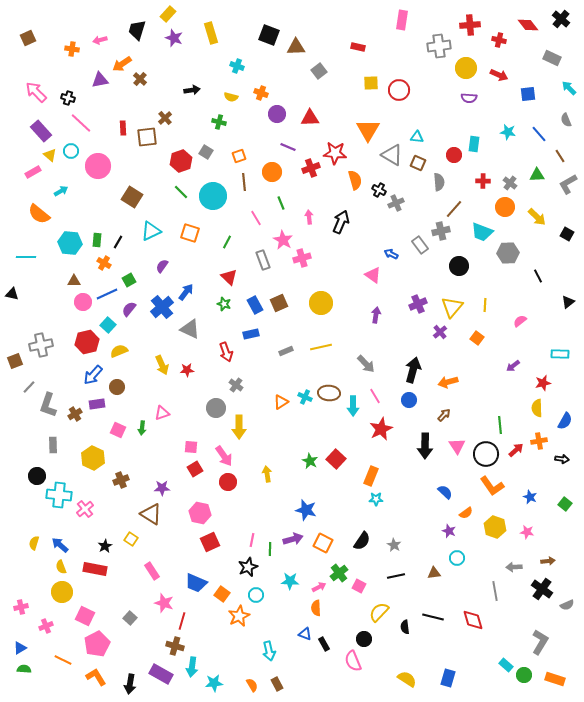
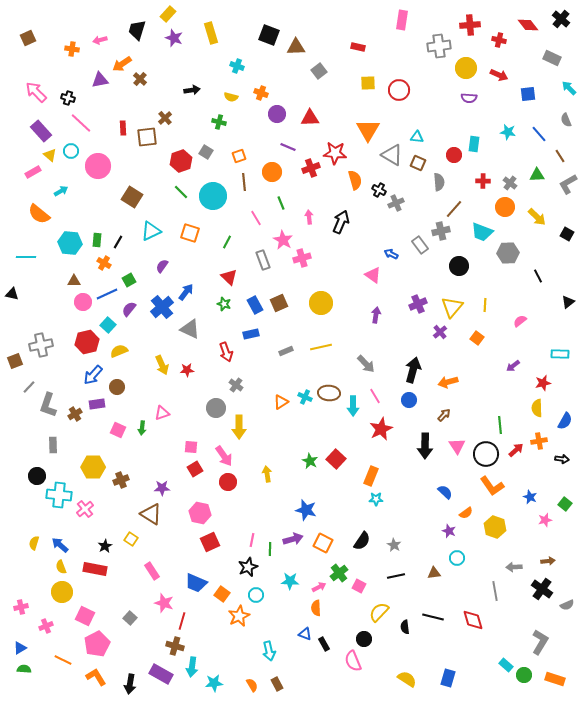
yellow square at (371, 83): moved 3 px left
yellow hexagon at (93, 458): moved 9 px down; rotated 25 degrees counterclockwise
pink star at (527, 532): moved 18 px right, 12 px up; rotated 24 degrees counterclockwise
